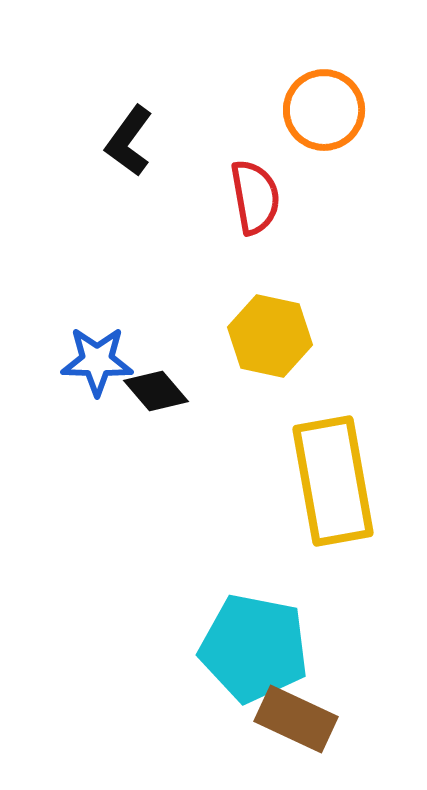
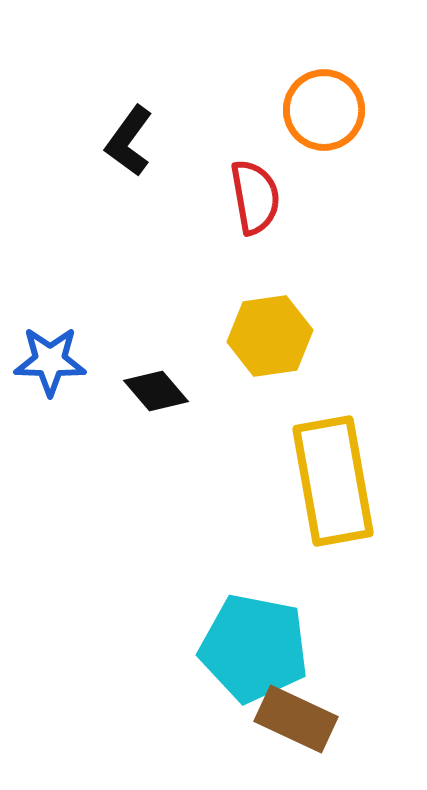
yellow hexagon: rotated 20 degrees counterclockwise
blue star: moved 47 px left
